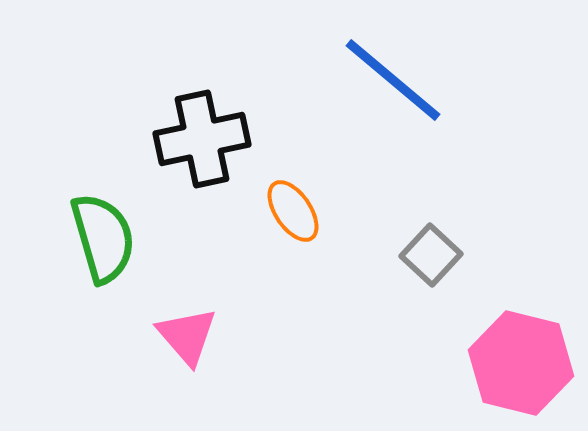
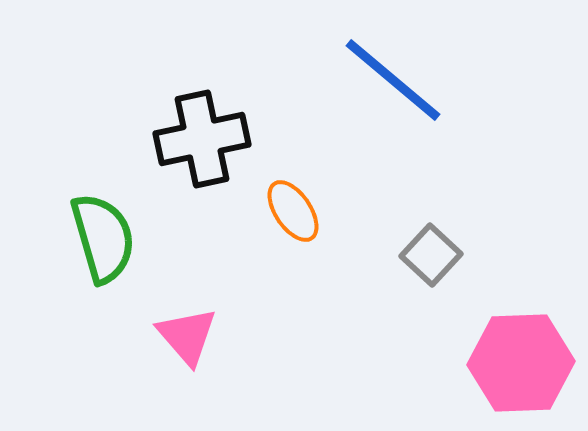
pink hexagon: rotated 16 degrees counterclockwise
